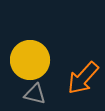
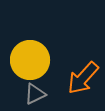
gray triangle: rotated 40 degrees counterclockwise
